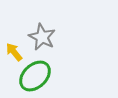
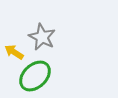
yellow arrow: rotated 18 degrees counterclockwise
